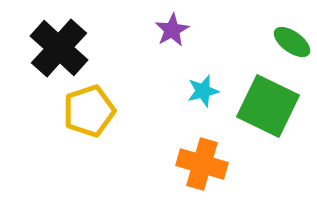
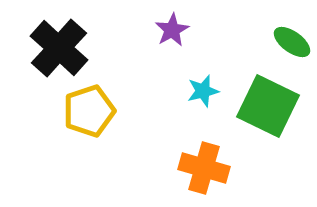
orange cross: moved 2 px right, 4 px down
